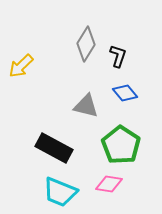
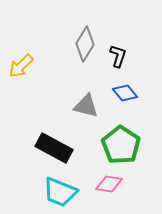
gray diamond: moved 1 px left
